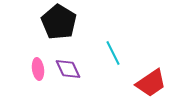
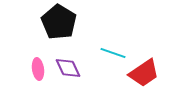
cyan line: rotated 45 degrees counterclockwise
purple diamond: moved 1 px up
red trapezoid: moved 7 px left, 10 px up
